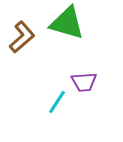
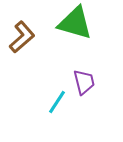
green triangle: moved 8 px right
purple trapezoid: rotated 100 degrees counterclockwise
